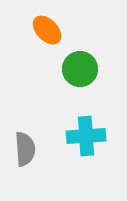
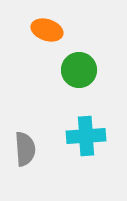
orange ellipse: rotated 28 degrees counterclockwise
green circle: moved 1 px left, 1 px down
